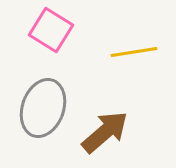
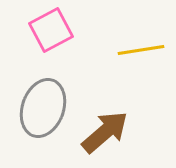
pink square: rotated 30 degrees clockwise
yellow line: moved 7 px right, 2 px up
